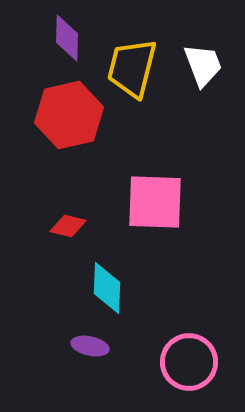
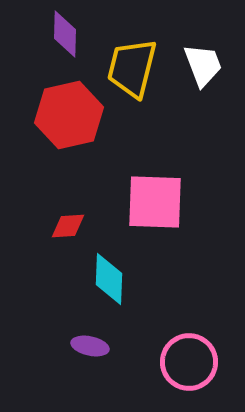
purple diamond: moved 2 px left, 4 px up
red diamond: rotated 18 degrees counterclockwise
cyan diamond: moved 2 px right, 9 px up
